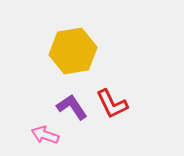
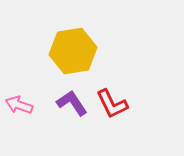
purple L-shape: moved 4 px up
pink arrow: moved 26 px left, 30 px up
